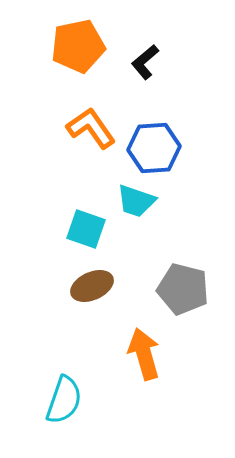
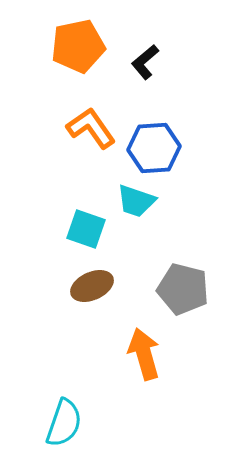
cyan semicircle: moved 23 px down
